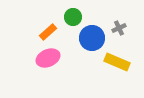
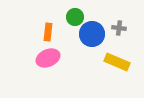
green circle: moved 2 px right
gray cross: rotated 32 degrees clockwise
orange rectangle: rotated 42 degrees counterclockwise
blue circle: moved 4 px up
